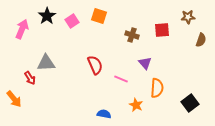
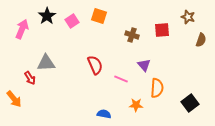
brown star: rotated 24 degrees clockwise
purple triangle: moved 1 px left, 2 px down
orange star: rotated 24 degrees counterclockwise
